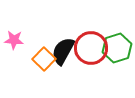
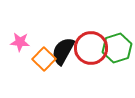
pink star: moved 6 px right, 2 px down
